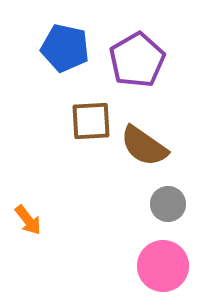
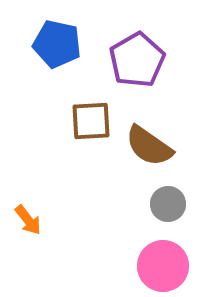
blue pentagon: moved 8 px left, 4 px up
brown semicircle: moved 5 px right
